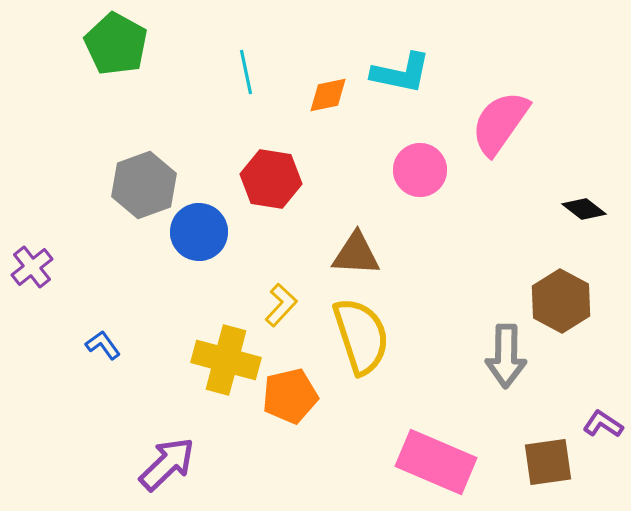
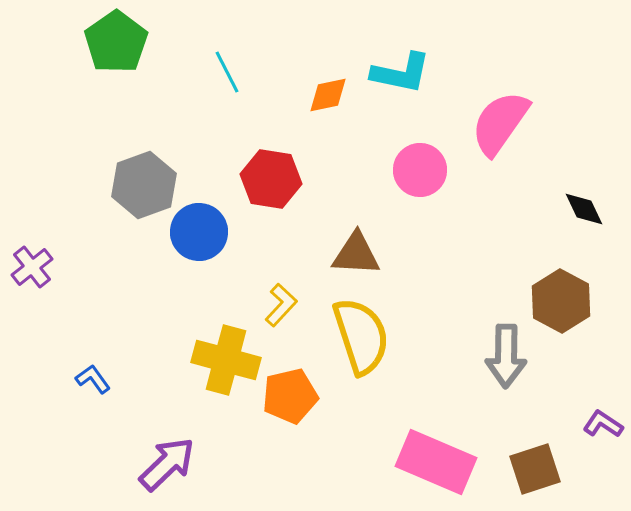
green pentagon: moved 2 px up; rotated 8 degrees clockwise
cyan line: moved 19 px left; rotated 15 degrees counterclockwise
black diamond: rotated 27 degrees clockwise
blue L-shape: moved 10 px left, 34 px down
brown square: moved 13 px left, 7 px down; rotated 10 degrees counterclockwise
